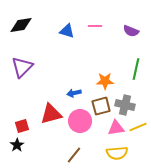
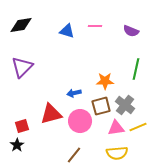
gray cross: rotated 24 degrees clockwise
